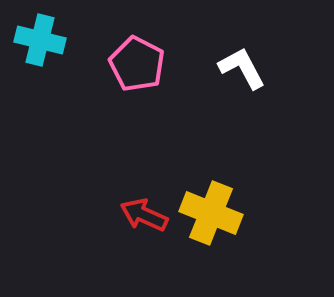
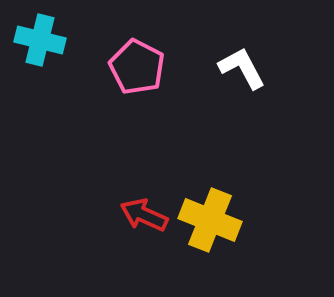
pink pentagon: moved 3 px down
yellow cross: moved 1 px left, 7 px down
